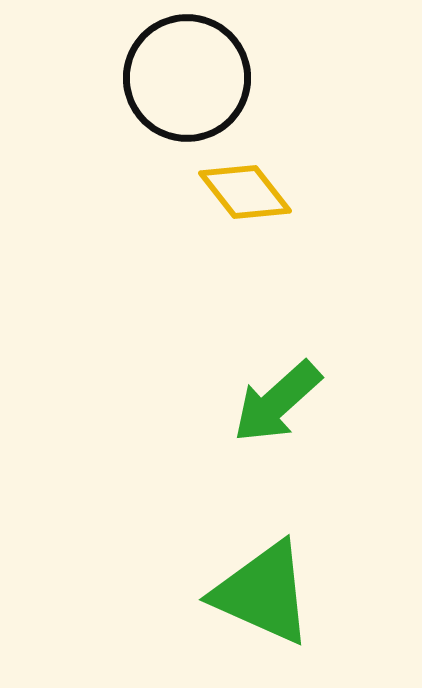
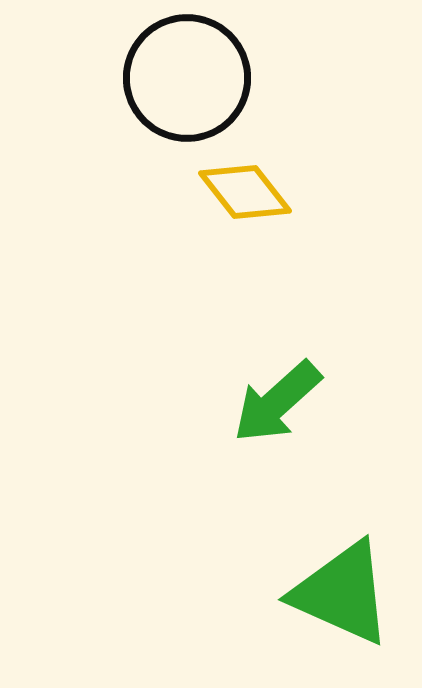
green triangle: moved 79 px right
